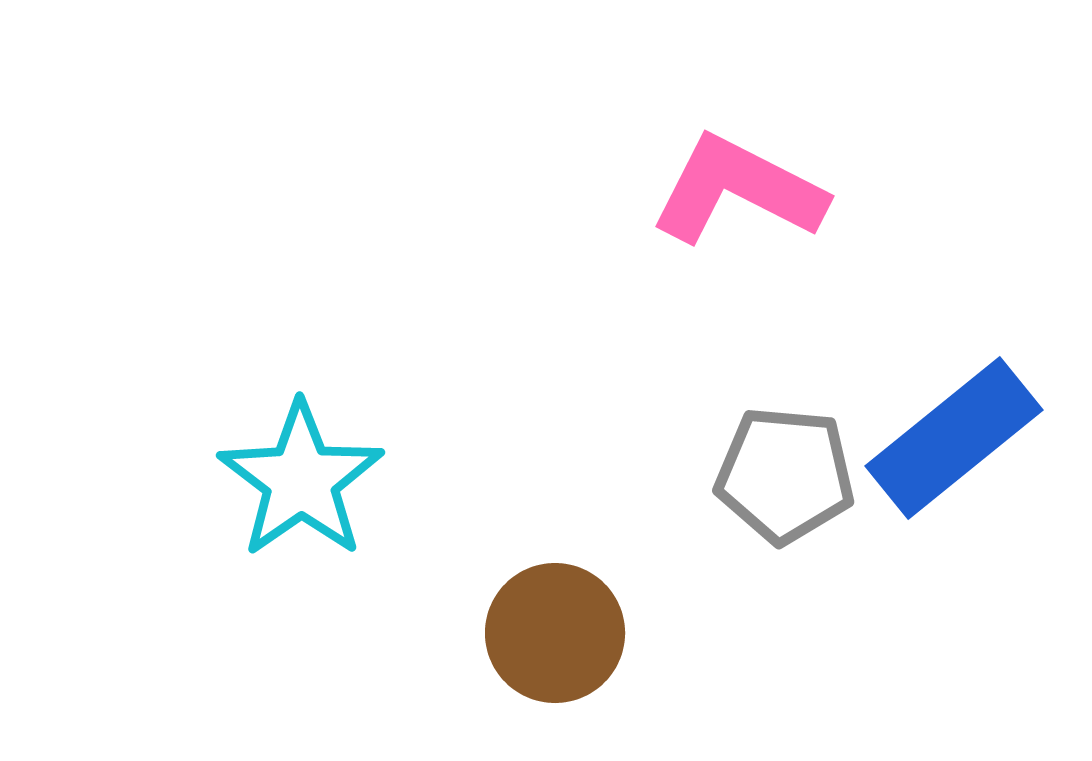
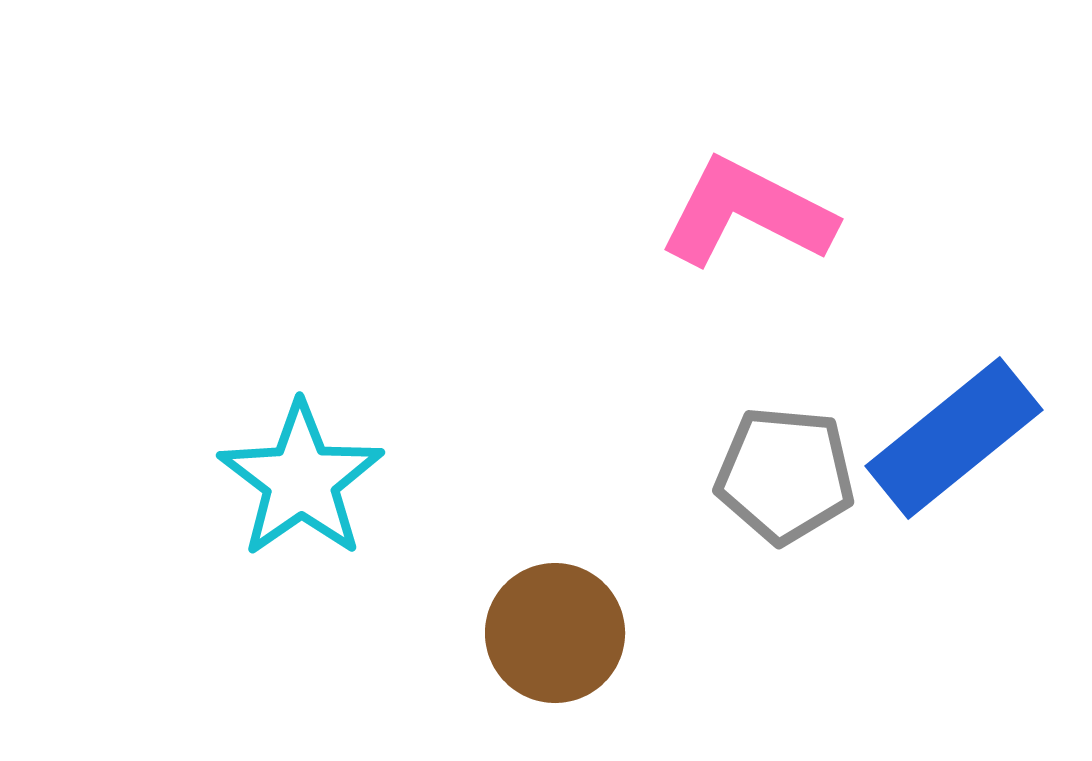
pink L-shape: moved 9 px right, 23 px down
